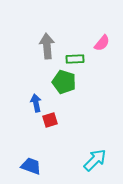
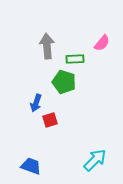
blue arrow: rotated 150 degrees counterclockwise
